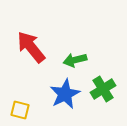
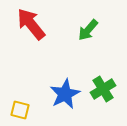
red arrow: moved 23 px up
green arrow: moved 13 px right, 30 px up; rotated 35 degrees counterclockwise
